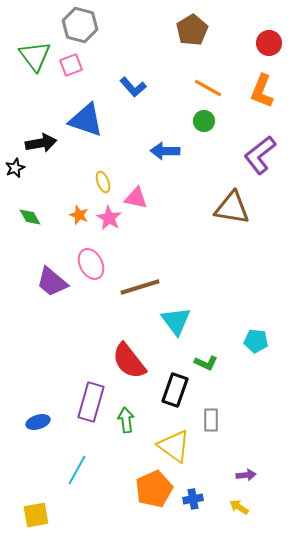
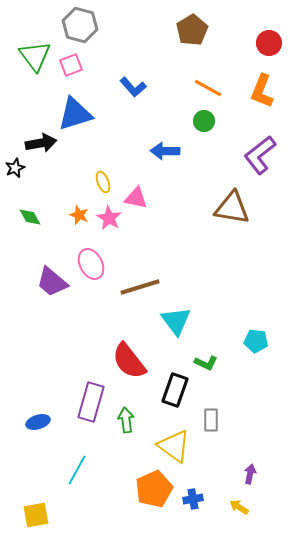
blue triangle: moved 11 px left, 6 px up; rotated 36 degrees counterclockwise
purple arrow: moved 4 px right, 1 px up; rotated 72 degrees counterclockwise
